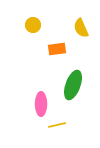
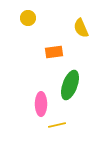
yellow circle: moved 5 px left, 7 px up
orange rectangle: moved 3 px left, 3 px down
green ellipse: moved 3 px left
